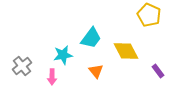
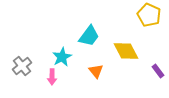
cyan trapezoid: moved 2 px left, 2 px up
cyan star: moved 1 px left, 2 px down; rotated 18 degrees counterclockwise
